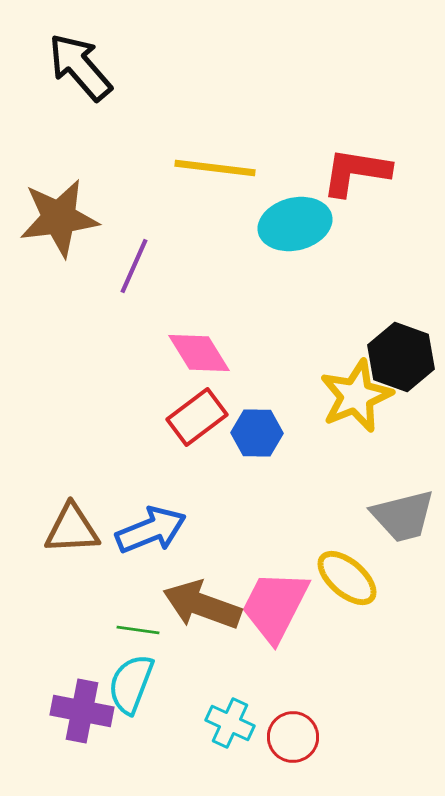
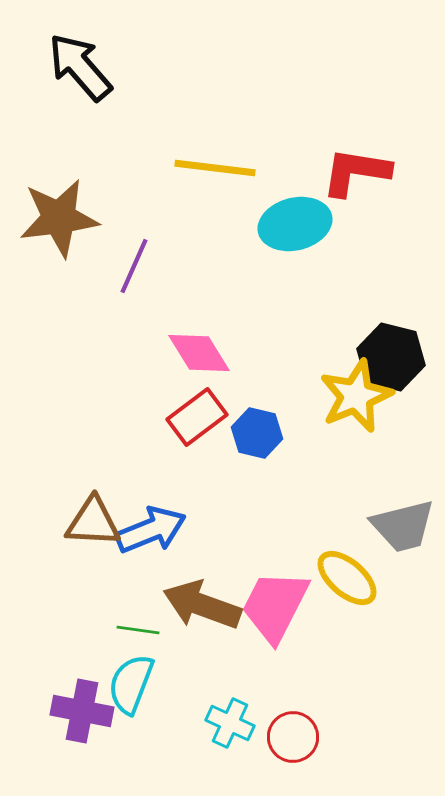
black hexagon: moved 10 px left; rotated 6 degrees counterclockwise
blue hexagon: rotated 12 degrees clockwise
gray trapezoid: moved 10 px down
brown triangle: moved 21 px right, 7 px up; rotated 6 degrees clockwise
